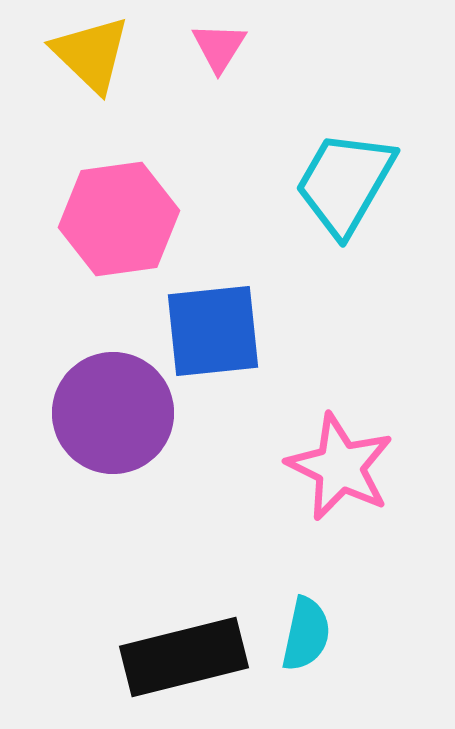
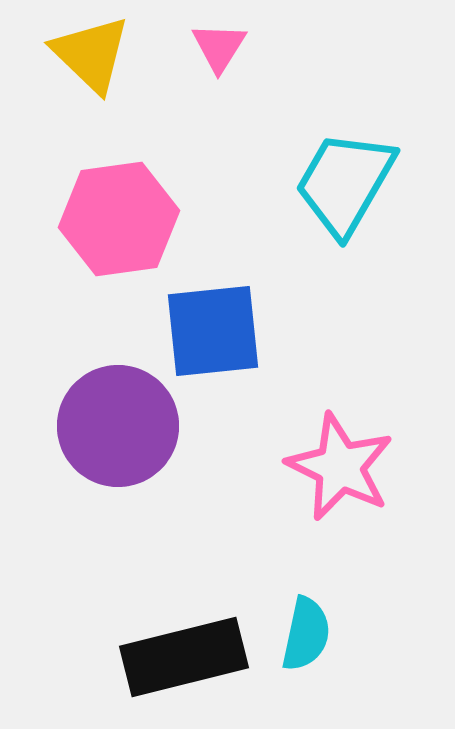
purple circle: moved 5 px right, 13 px down
